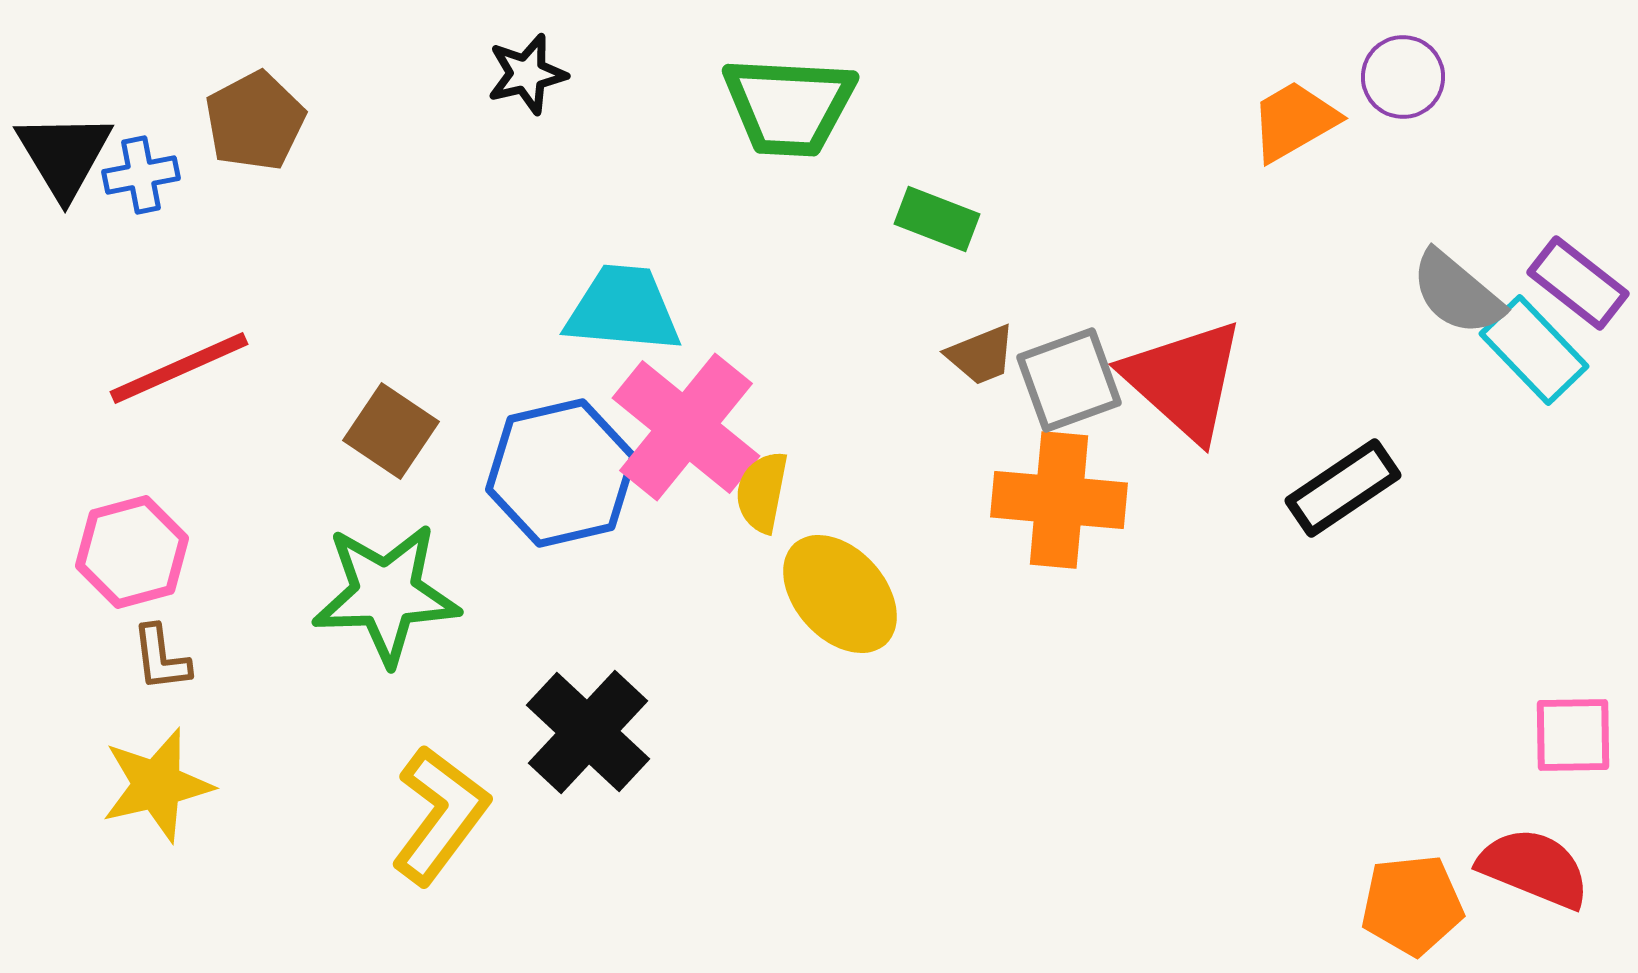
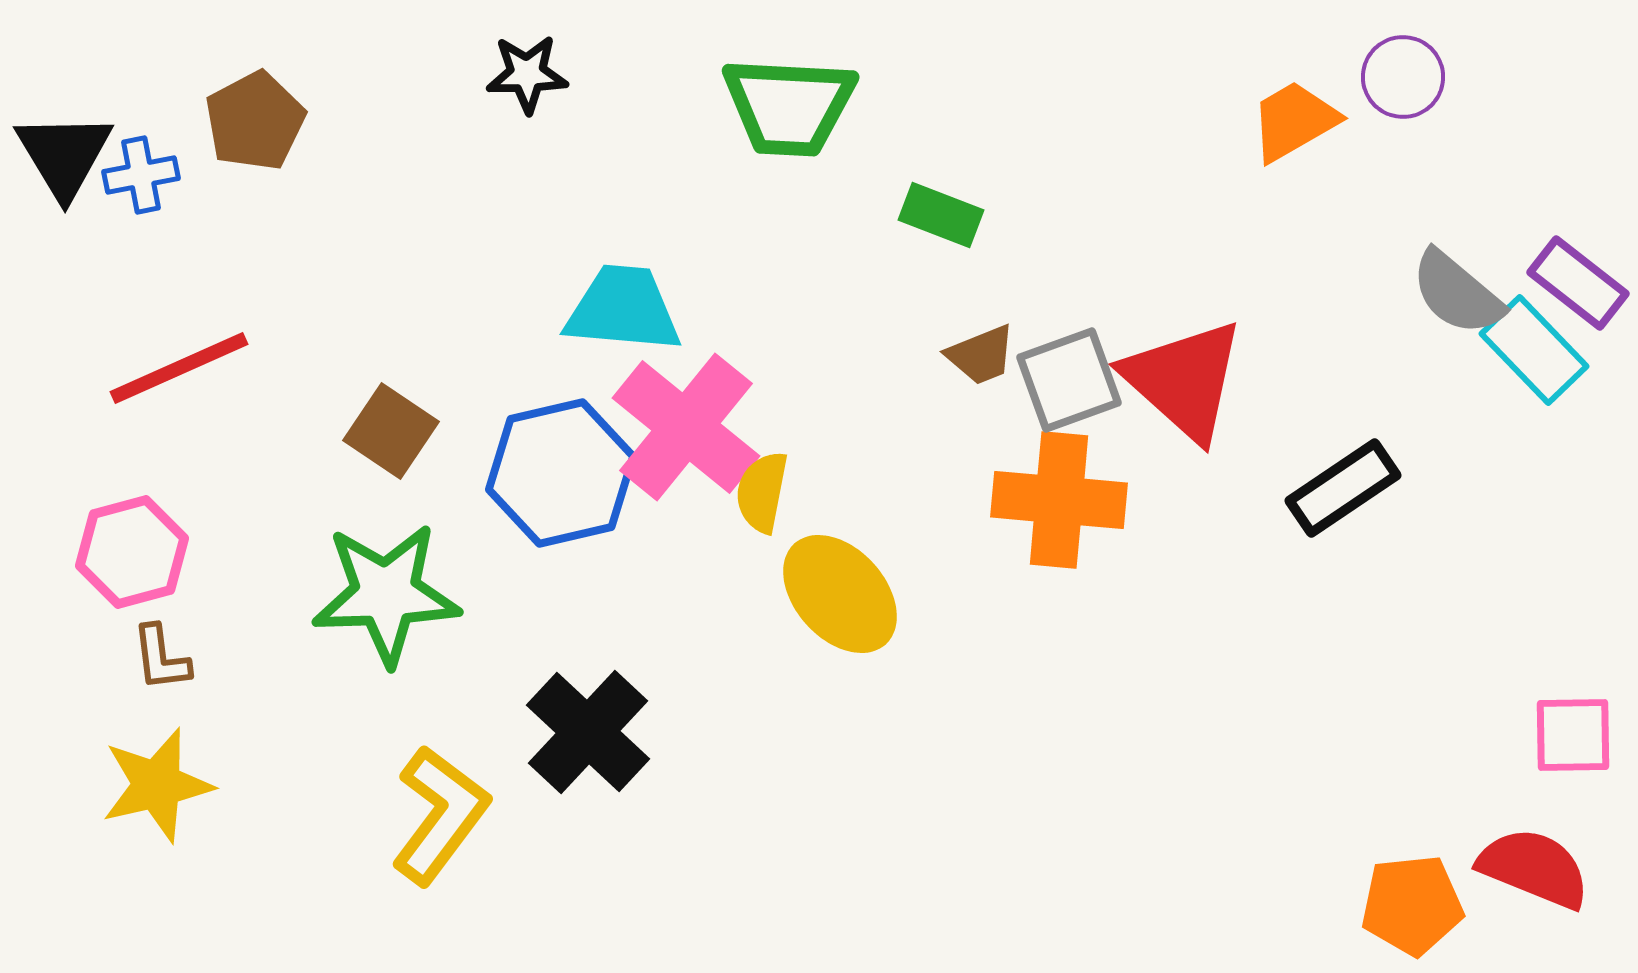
black star: rotated 12 degrees clockwise
green rectangle: moved 4 px right, 4 px up
